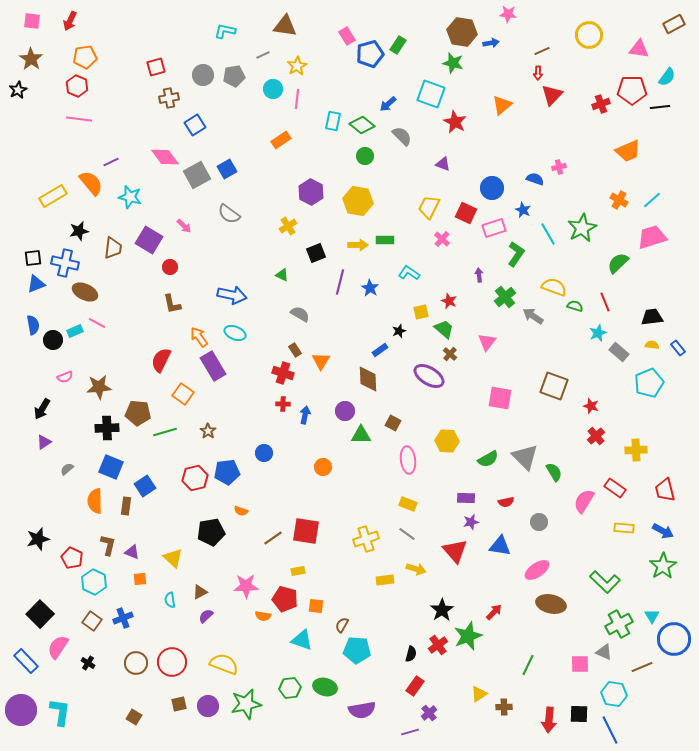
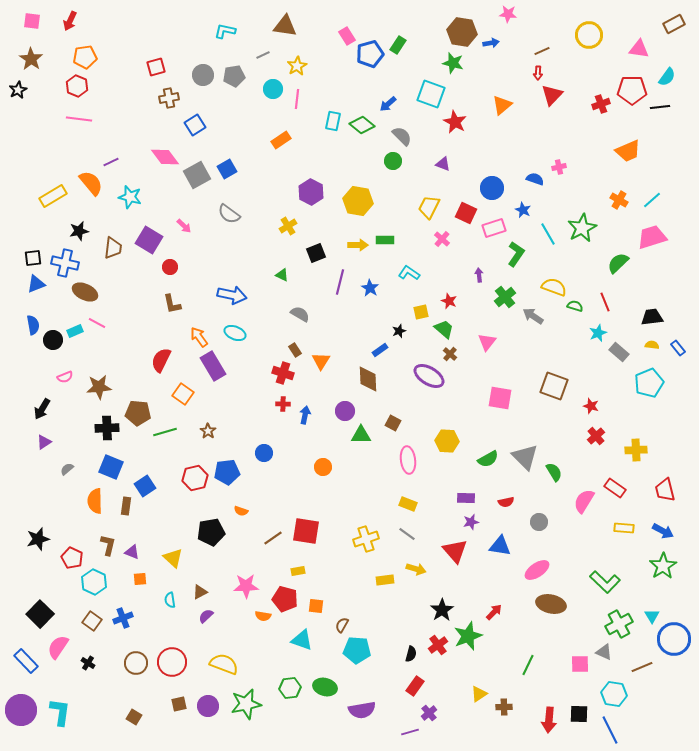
green circle at (365, 156): moved 28 px right, 5 px down
